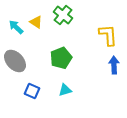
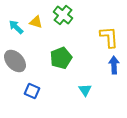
yellow triangle: rotated 16 degrees counterclockwise
yellow L-shape: moved 1 px right, 2 px down
cyan triangle: moved 20 px right; rotated 48 degrees counterclockwise
